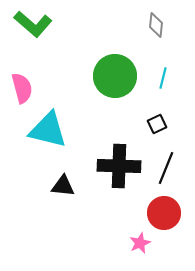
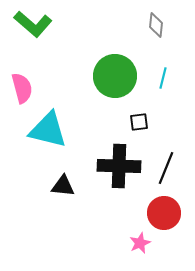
black square: moved 18 px left, 2 px up; rotated 18 degrees clockwise
